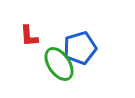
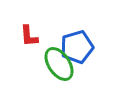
blue pentagon: moved 3 px left, 1 px up
